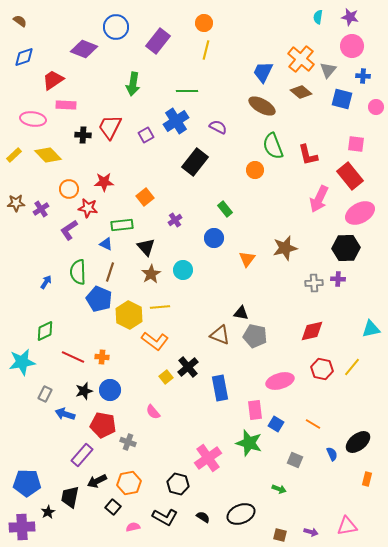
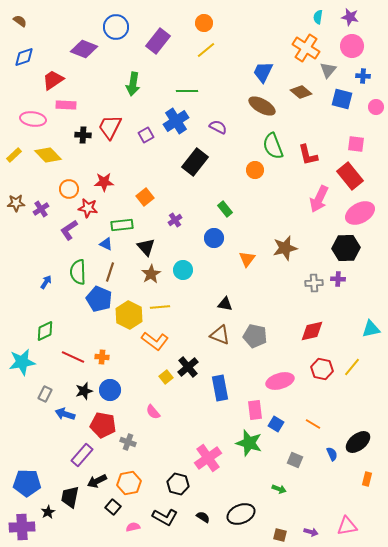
yellow line at (206, 50): rotated 36 degrees clockwise
orange cross at (301, 59): moved 5 px right, 11 px up; rotated 8 degrees counterclockwise
black triangle at (241, 313): moved 16 px left, 9 px up
